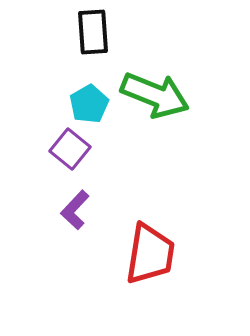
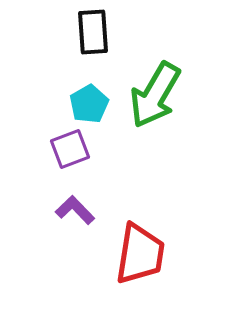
green arrow: rotated 98 degrees clockwise
purple square: rotated 30 degrees clockwise
purple L-shape: rotated 93 degrees clockwise
red trapezoid: moved 10 px left
